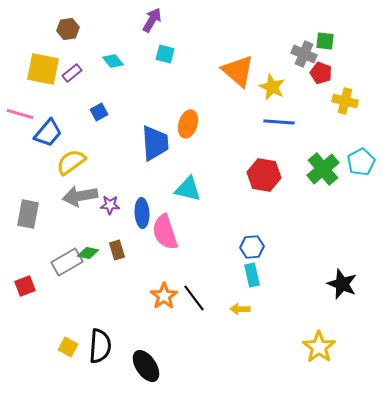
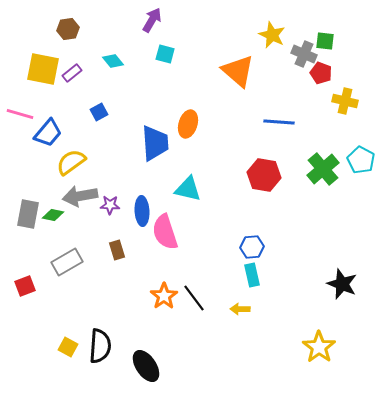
yellow star at (272, 87): moved 52 px up
cyan pentagon at (361, 162): moved 2 px up; rotated 16 degrees counterclockwise
blue ellipse at (142, 213): moved 2 px up
green diamond at (88, 253): moved 35 px left, 38 px up
